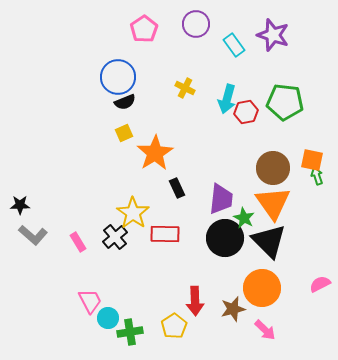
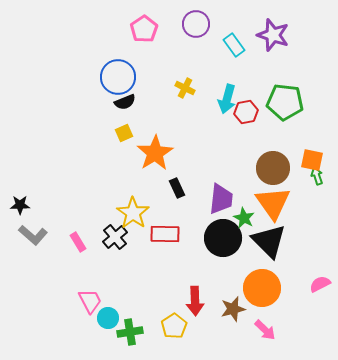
black circle: moved 2 px left
